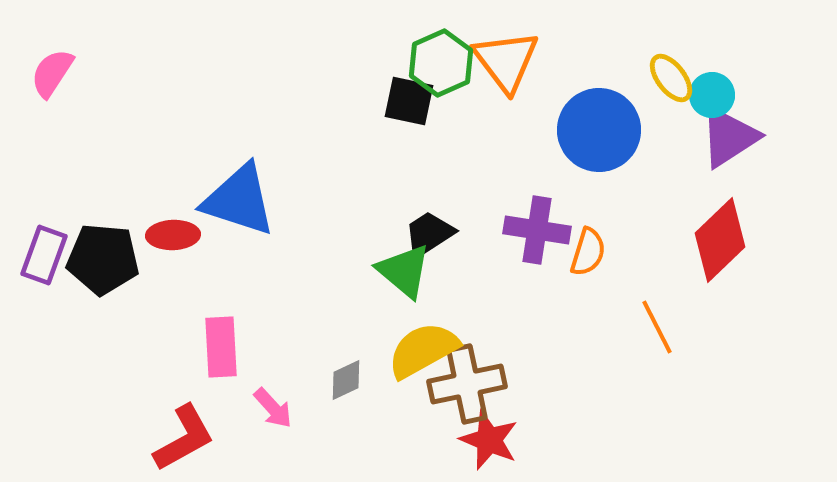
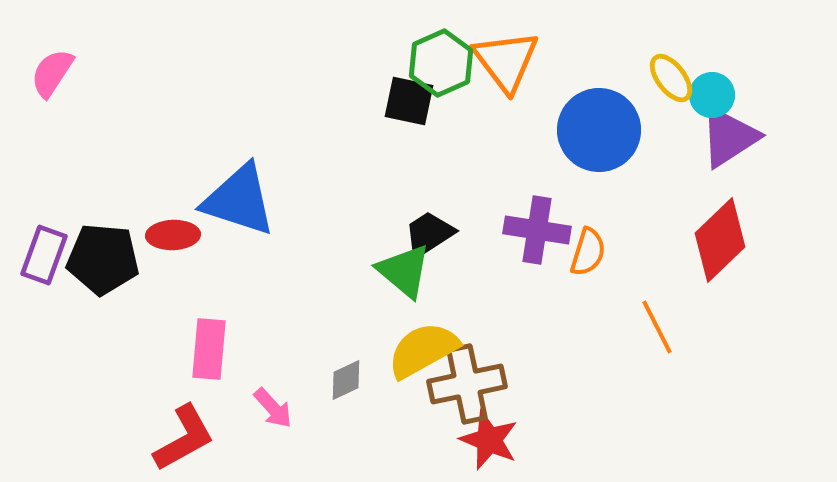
pink rectangle: moved 12 px left, 2 px down; rotated 8 degrees clockwise
